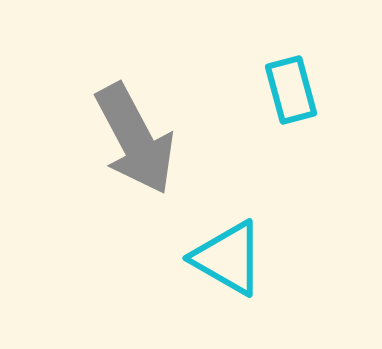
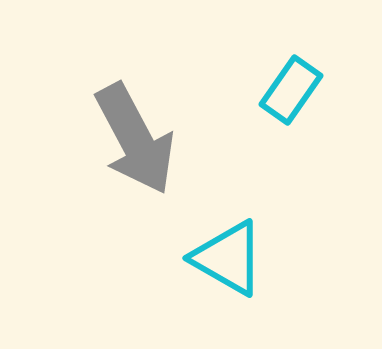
cyan rectangle: rotated 50 degrees clockwise
